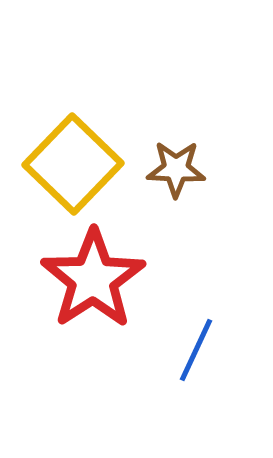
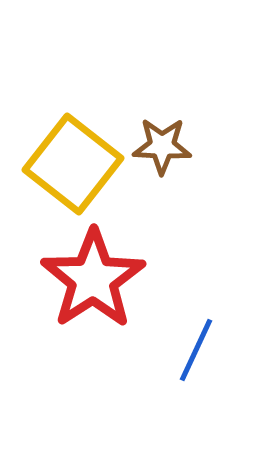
yellow square: rotated 6 degrees counterclockwise
brown star: moved 14 px left, 23 px up
